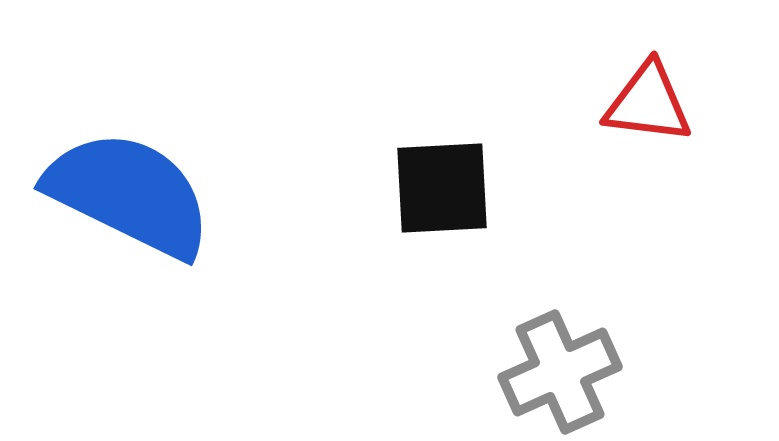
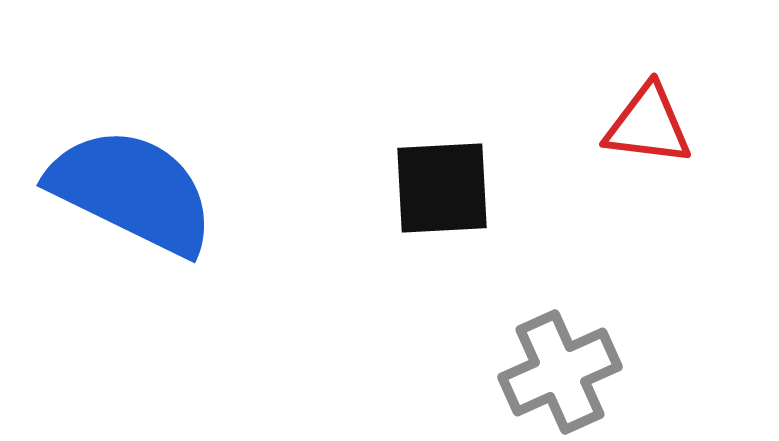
red triangle: moved 22 px down
blue semicircle: moved 3 px right, 3 px up
